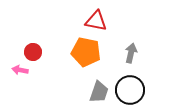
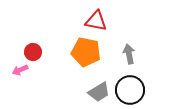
gray arrow: moved 2 px left, 1 px down; rotated 24 degrees counterclockwise
pink arrow: rotated 35 degrees counterclockwise
gray trapezoid: rotated 40 degrees clockwise
